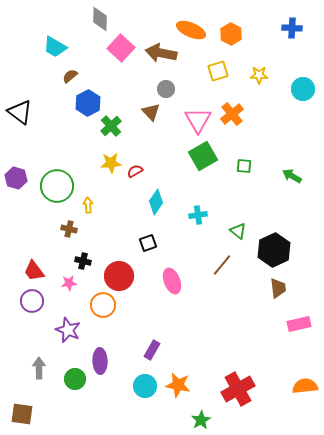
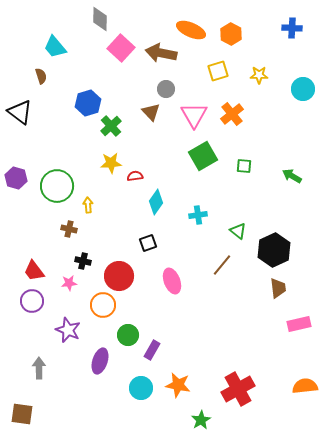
cyan trapezoid at (55, 47): rotated 20 degrees clockwise
brown semicircle at (70, 76): moved 29 px left; rotated 112 degrees clockwise
blue hexagon at (88, 103): rotated 10 degrees clockwise
pink triangle at (198, 120): moved 4 px left, 5 px up
red semicircle at (135, 171): moved 5 px down; rotated 21 degrees clockwise
purple ellipse at (100, 361): rotated 20 degrees clockwise
green circle at (75, 379): moved 53 px right, 44 px up
cyan circle at (145, 386): moved 4 px left, 2 px down
